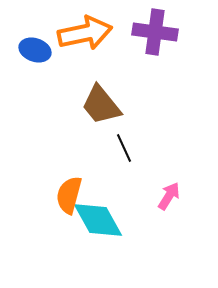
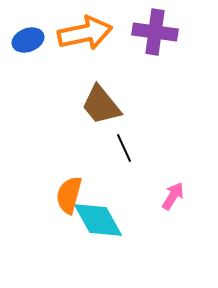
blue ellipse: moved 7 px left, 10 px up; rotated 40 degrees counterclockwise
pink arrow: moved 4 px right
